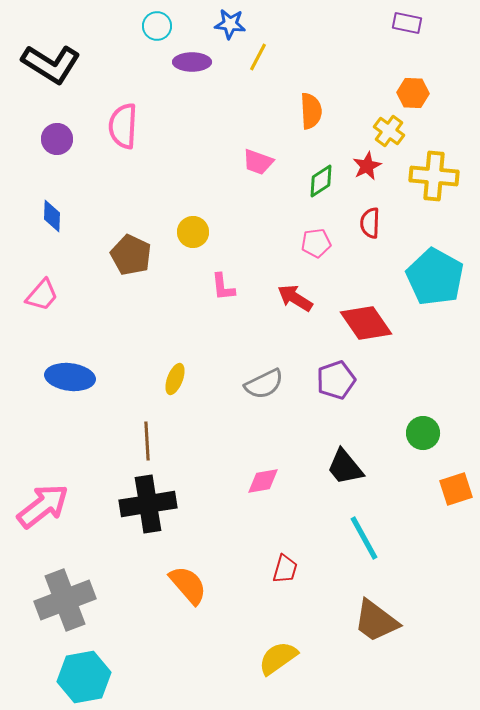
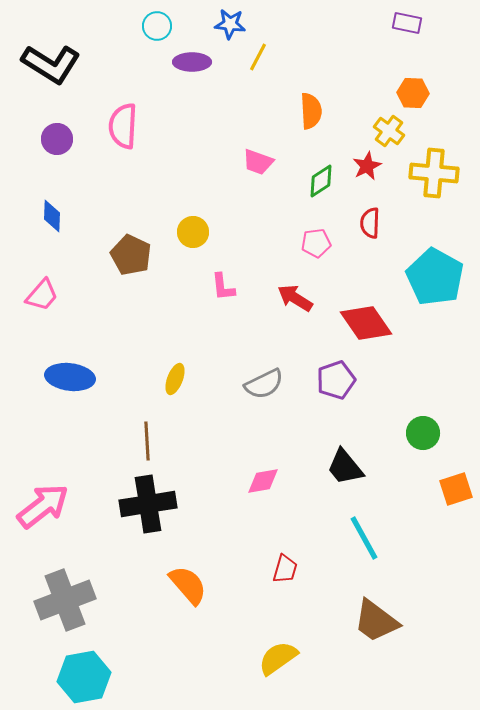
yellow cross at (434, 176): moved 3 px up
